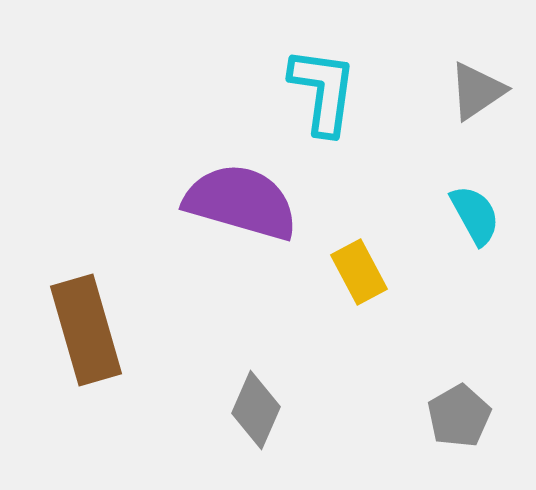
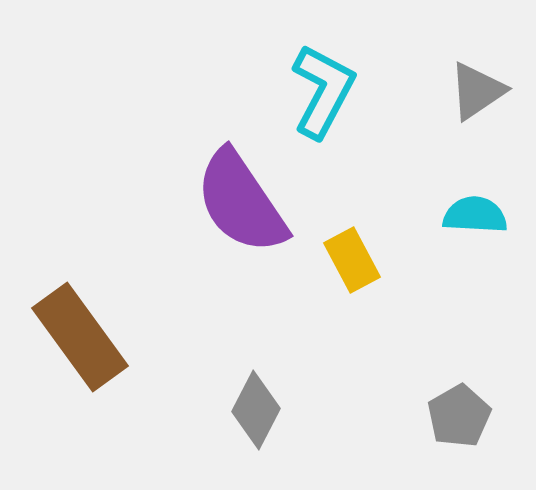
cyan L-shape: rotated 20 degrees clockwise
purple semicircle: rotated 140 degrees counterclockwise
cyan semicircle: rotated 58 degrees counterclockwise
yellow rectangle: moved 7 px left, 12 px up
brown rectangle: moved 6 px left, 7 px down; rotated 20 degrees counterclockwise
gray diamond: rotated 4 degrees clockwise
